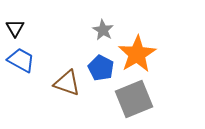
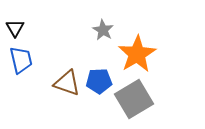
blue trapezoid: rotated 48 degrees clockwise
blue pentagon: moved 2 px left, 13 px down; rotated 30 degrees counterclockwise
gray square: rotated 9 degrees counterclockwise
